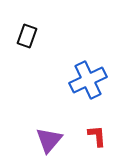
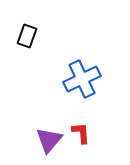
blue cross: moved 6 px left, 1 px up
red L-shape: moved 16 px left, 3 px up
